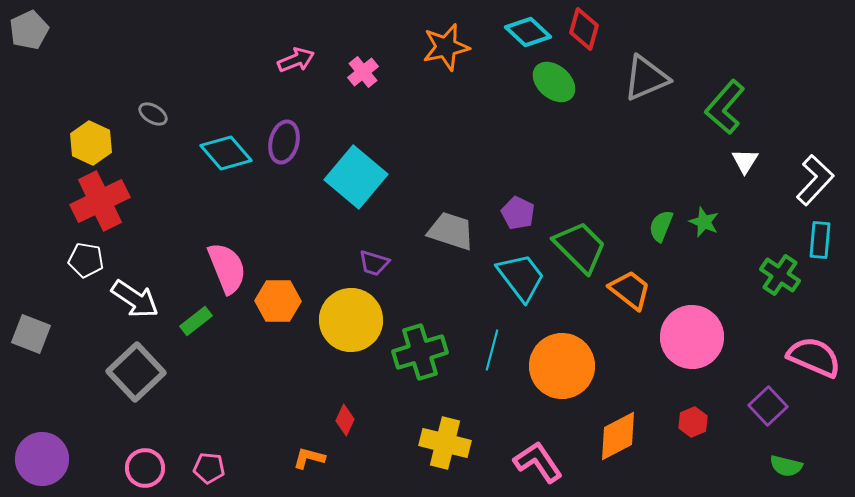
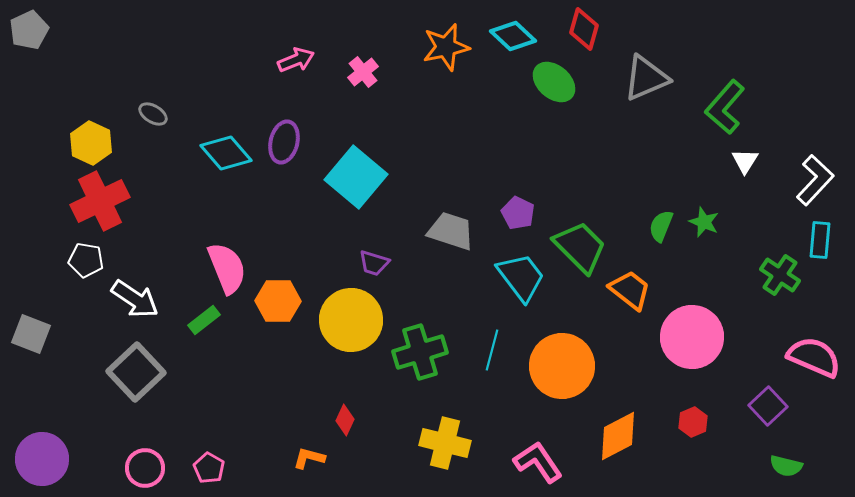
cyan diamond at (528, 32): moved 15 px left, 4 px down
green rectangle at (196, 321): moved 8 px right, 1 px up
pink pentagon at (209, 468): rotated 24 degrees clockwise
